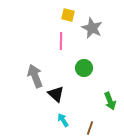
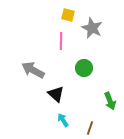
gray arrow: moved 2 px left, 6 px up; rotated 40 degrees counterclockwise
